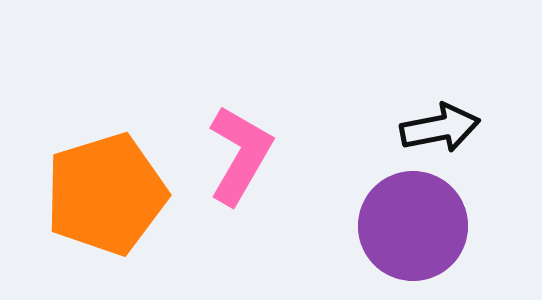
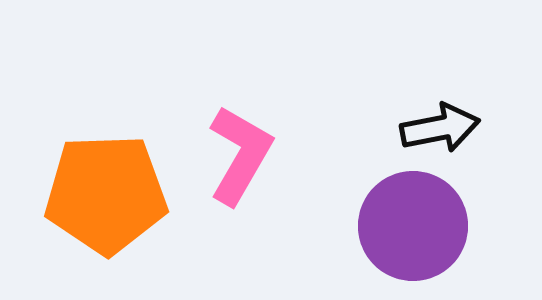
orange pentagon: rotated 15 degrees clockwise
